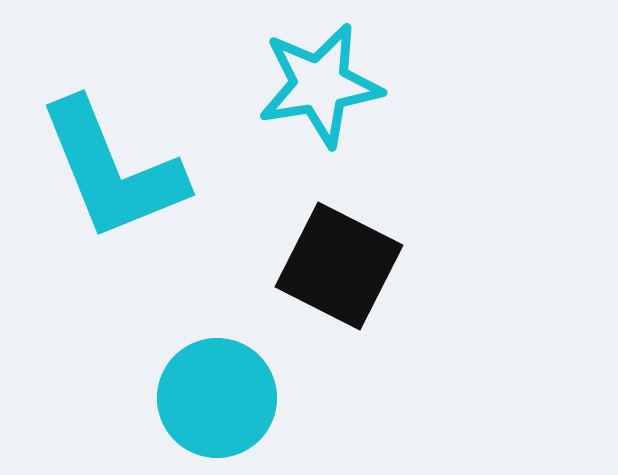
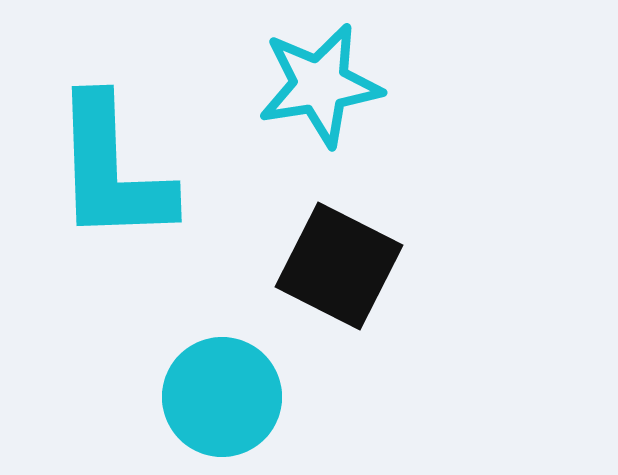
cyan L-shape: rotated 20 degrees clockwise
cyan circle: moved 5 px right, 1 px up
